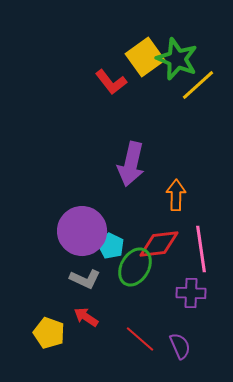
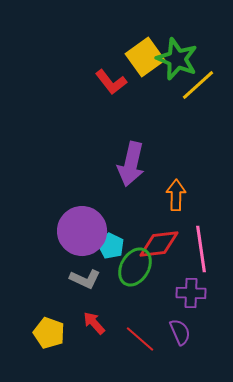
red arrow: moved 8 px right, 6 px down; rotated 15 degrees clockwise
purple semicircle: moved 14 px up
